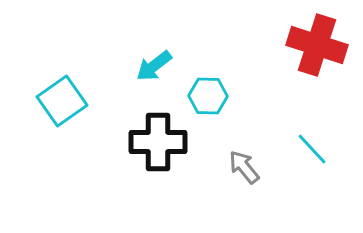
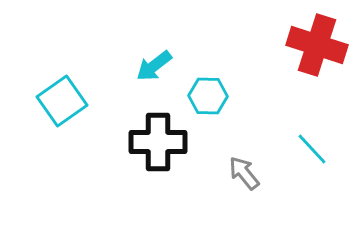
gray arrow: moved 6 px down
